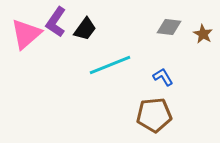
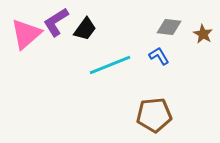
purple L-shape: rotated 24 degrees clockwise
blue L-shape: moved 4 px left, 21 px up
